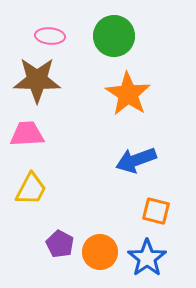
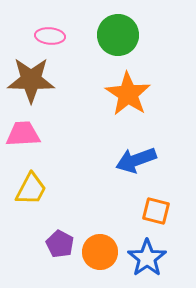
green circle: moved 4 px right, 1 px up
brown star: moved 6 px left
pink trapezoid: moved 4 px left
